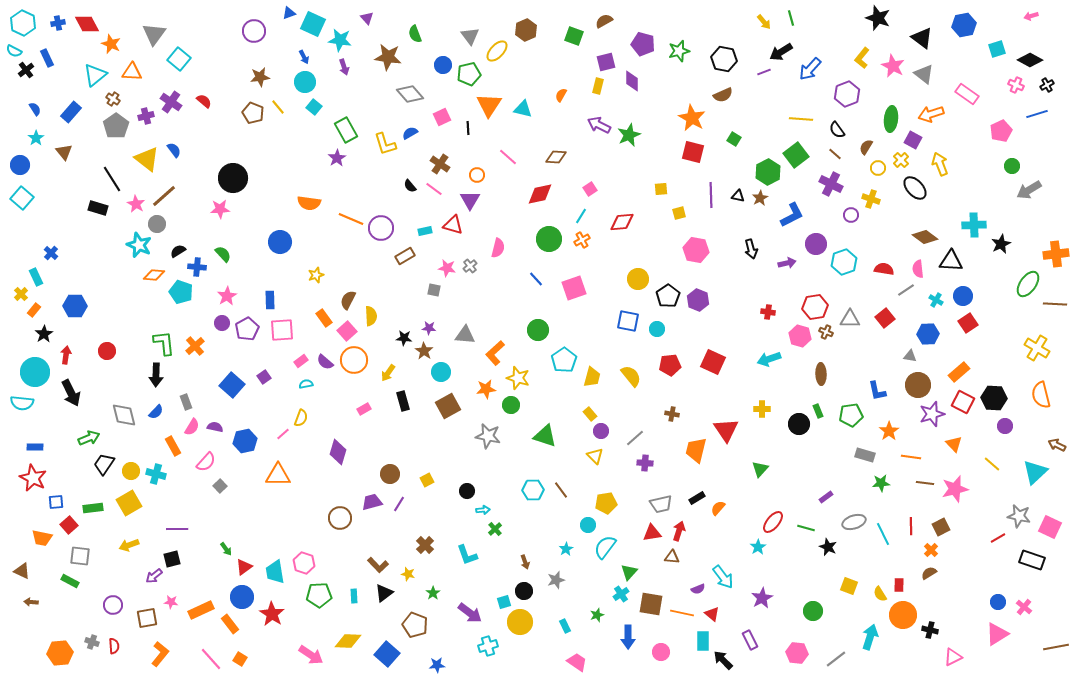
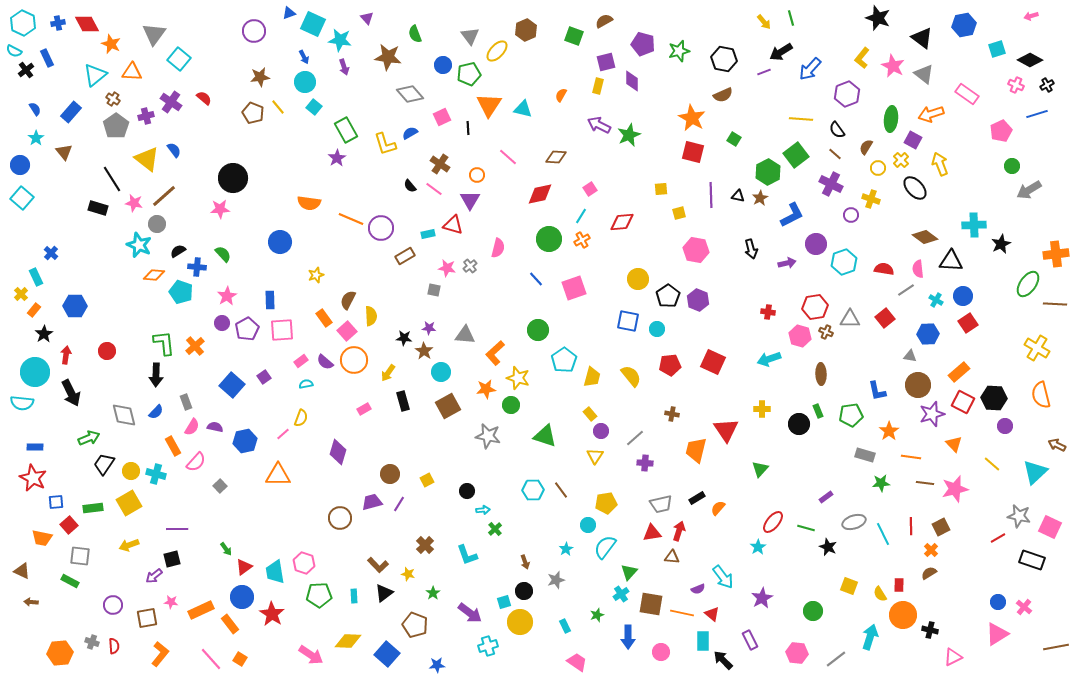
red semicircle at (204, 101): moved 3 px up
pink star at (136, 204): moved 2 px left, 1 px up; rotated 18 degrees counterclockwise
cyan rectangle at (425, 231): moved 3 px right, 3 px down
yellow triangle at (595, 456): rotated 18 degrees clockwise
pink semicircle at (206, 462): moved 10 px left
